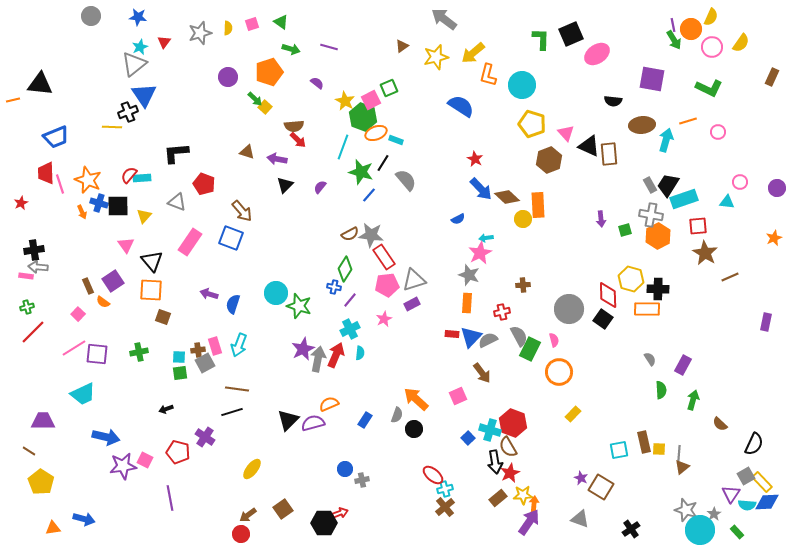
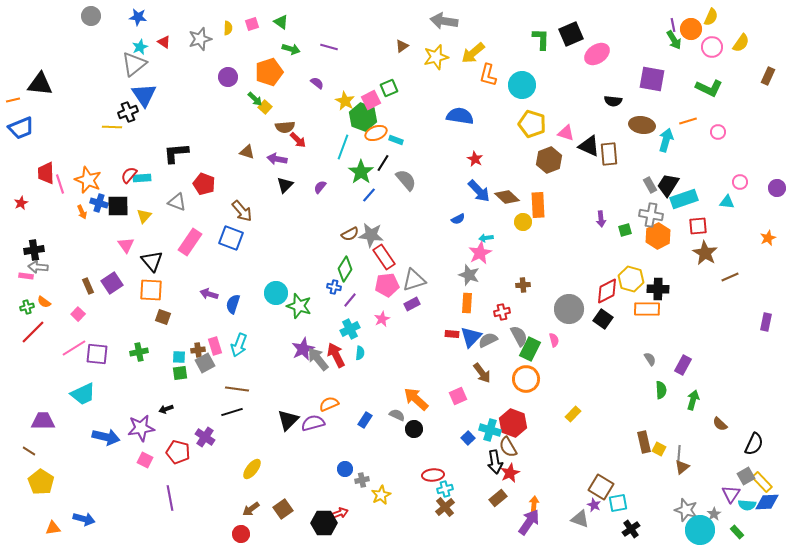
gray arrow at (444, 19): moved 2 px down; rotated 28 degrees counterclockwise
gray star at (200, 33): moved 6 px down
red triangle at (164, 42): rotated 32 degrees counterclockwise
brown rectangle at (772, 77): moved 4 px left, 1 px up
blue semicircle at (461, 106): moved 1 px left, 10 px down; rotated 24 degrees counterclockwise
brown ellipse at (642, 125): rotated 15 degrees clockwise
brown semicircle at (294, 126): moved 9 px left, 1 px down
pink triangle at (566, 133): rotated 30 degrees counterclockwise
blue trapezoid at (56, 137): moved 35 px left, 9 px up
green star at (361, 172): rotated 20 degrees clockwise
blue arrow at (481, 189): moved 2 px left, 2 px down
yellow circle at (523, 219): moved 3 px down
orange star at (774, 238): moved 6 px left
purple square at (113, 281): moved 1 px left, 2 px down
red diamond at (608, 295): moved 1 px left, 4 px up; rotated 64 degrees clockwise
orange semicircle at (103, 302): moved 59 px left
pink star at (384, 319): moved 2 px left
red arrow at (336, 355): rotated 50 degrees counterclockwise
gray arrow at (318, 359): rotated 50 degrees counterclockwise
orange circle at (559, 372): moved 33 px left, 7 px down
gray semicircle at (397, 415): rotated 84 degrees counterclockwise
yellow square at (659, 449): rotated 24 degrees clockwise
cyan square at (619, 450): moved 1 px left, 53 px down
purple star at (123, 466): moved 18 px right, 38 px up
red ellipse at (433, 475): rotated 45 degrees counterclockwise
purple star at (581, 478): moved 13 px right, 27 px down
yellow star at (523, 495): moved 142 px left; rotated 24 degrees counterclockwise
brown arrow at (248, 515): moved 3 px right, 6 px up
